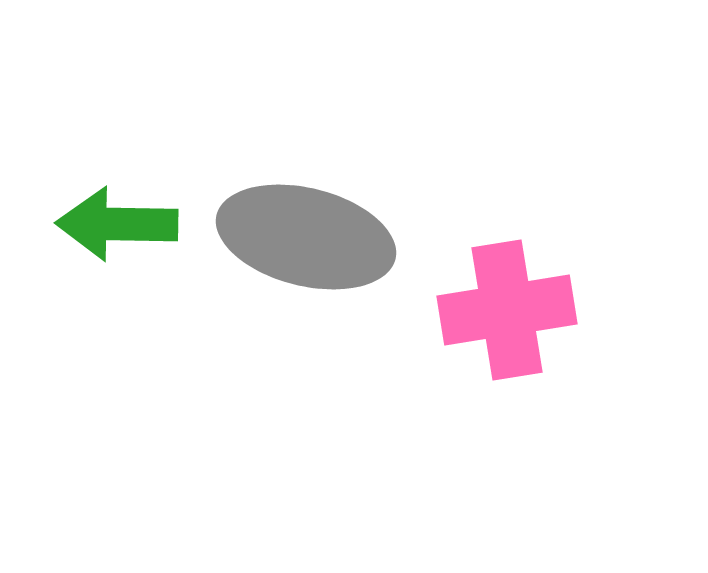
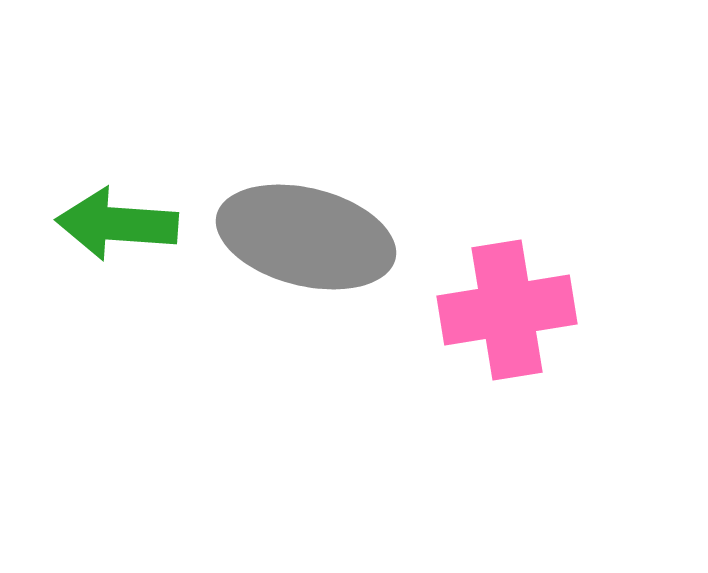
green arrow: rotated 3 degrees clockwise
